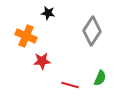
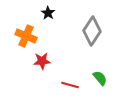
black star: rotated 24 degrees clockwise
green semicircle: rotated 63 degrees counterclockwise
